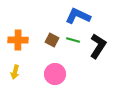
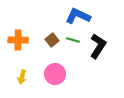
brown square: rotated 24 degrees clockwise
yellow arrow: moved 7 px right, 5 px down
